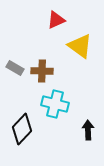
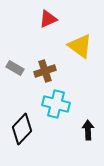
red triangle: moved 8 px left, 1 px up
brown cross: moved 3 px right; rotated 20 degrees counterclockwise
cyan cross: moved 1 px right
